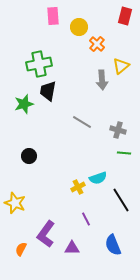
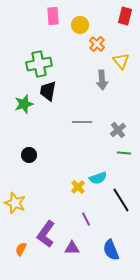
yellow circle: moved 1 px right, 2 px up
yellow triangle: moved 5 px up; rotated 30 degrees counterclockwise
gray line: rotated 30 degrees counterclockwise
gray cross: rotated 35 degrees clockwise
black circle: moved 1 px up
yellow cross: rotated 16 degrees counterclockwise
blue semicircle: moved 2 px left, 5 px down
